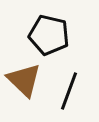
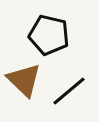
black line: rotated 30 degrees clockwise
